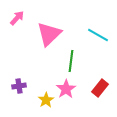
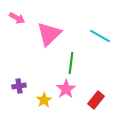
pink arrow: rotated 77 degrees clockwise
cyan line: moved 2 px right, 1 px down
green line: moved 2 px down
red rectangle: moved 4 px left, 12 px down
yellow star: moved 2 px left
